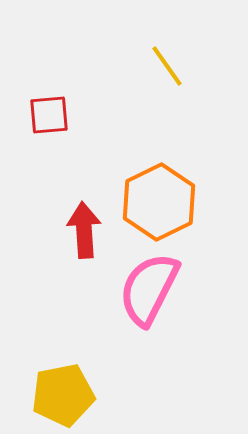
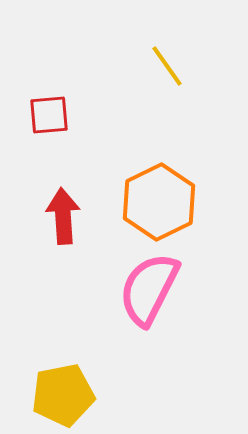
red arrow: moved 21 px left, 14 px up
